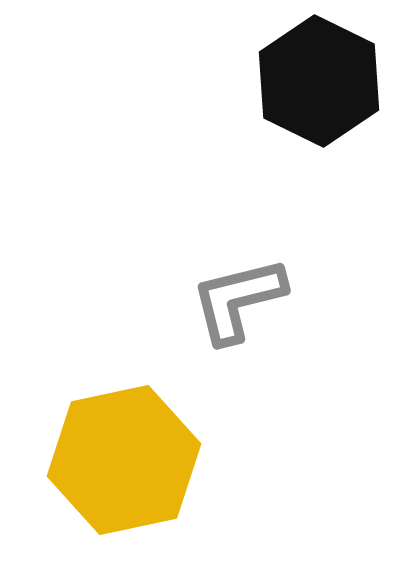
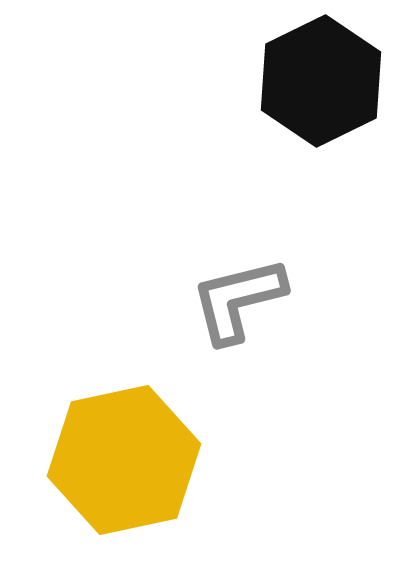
black hexagon: moved 2 px right; rotated 8 degrees clockwise
